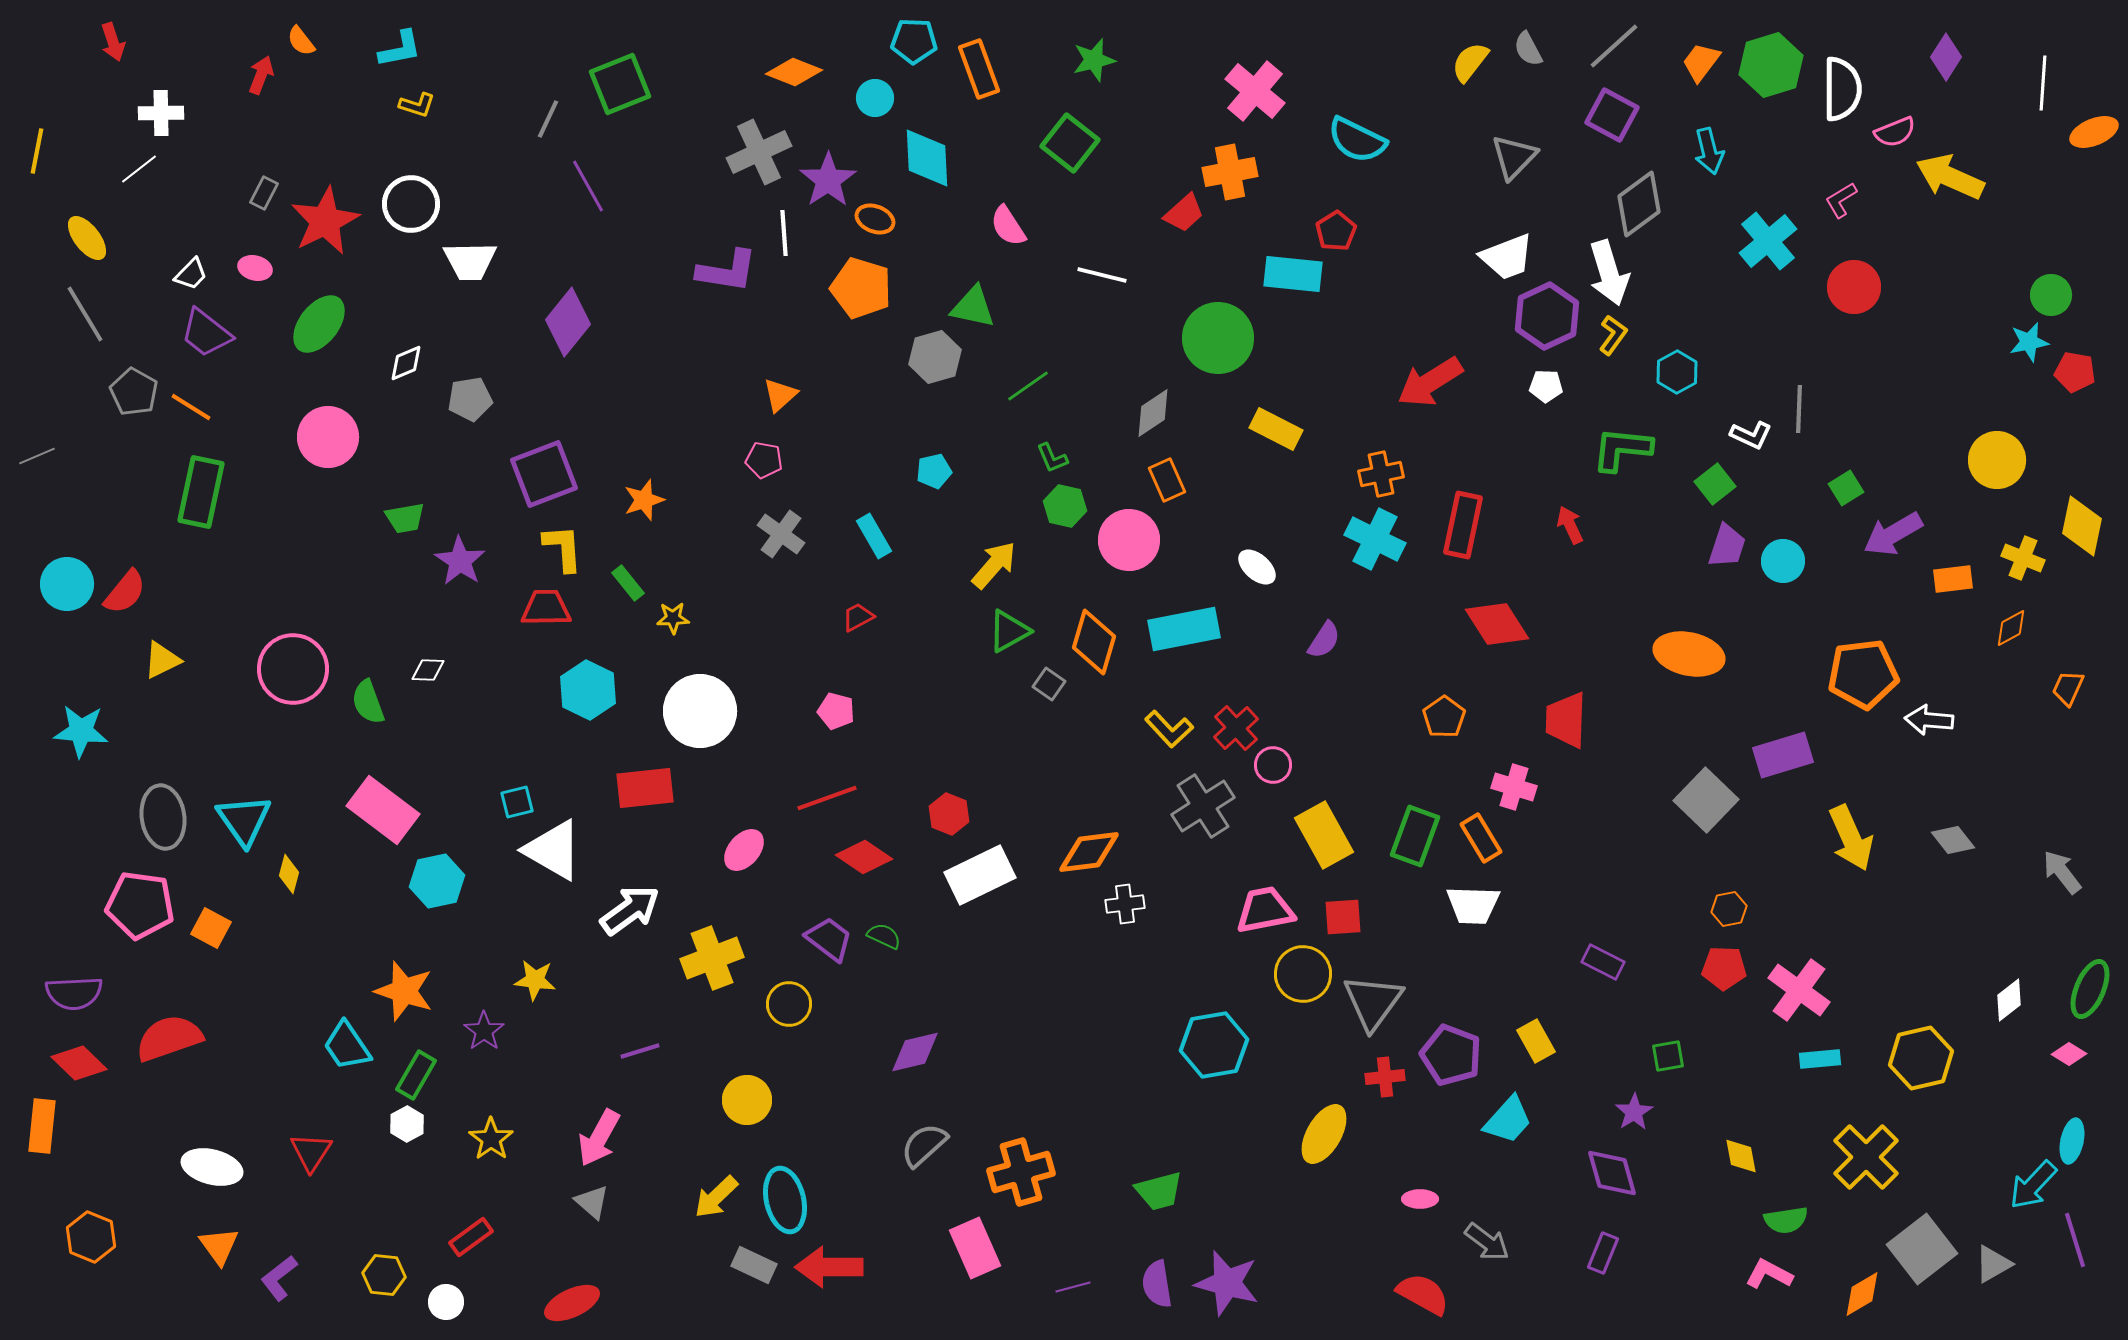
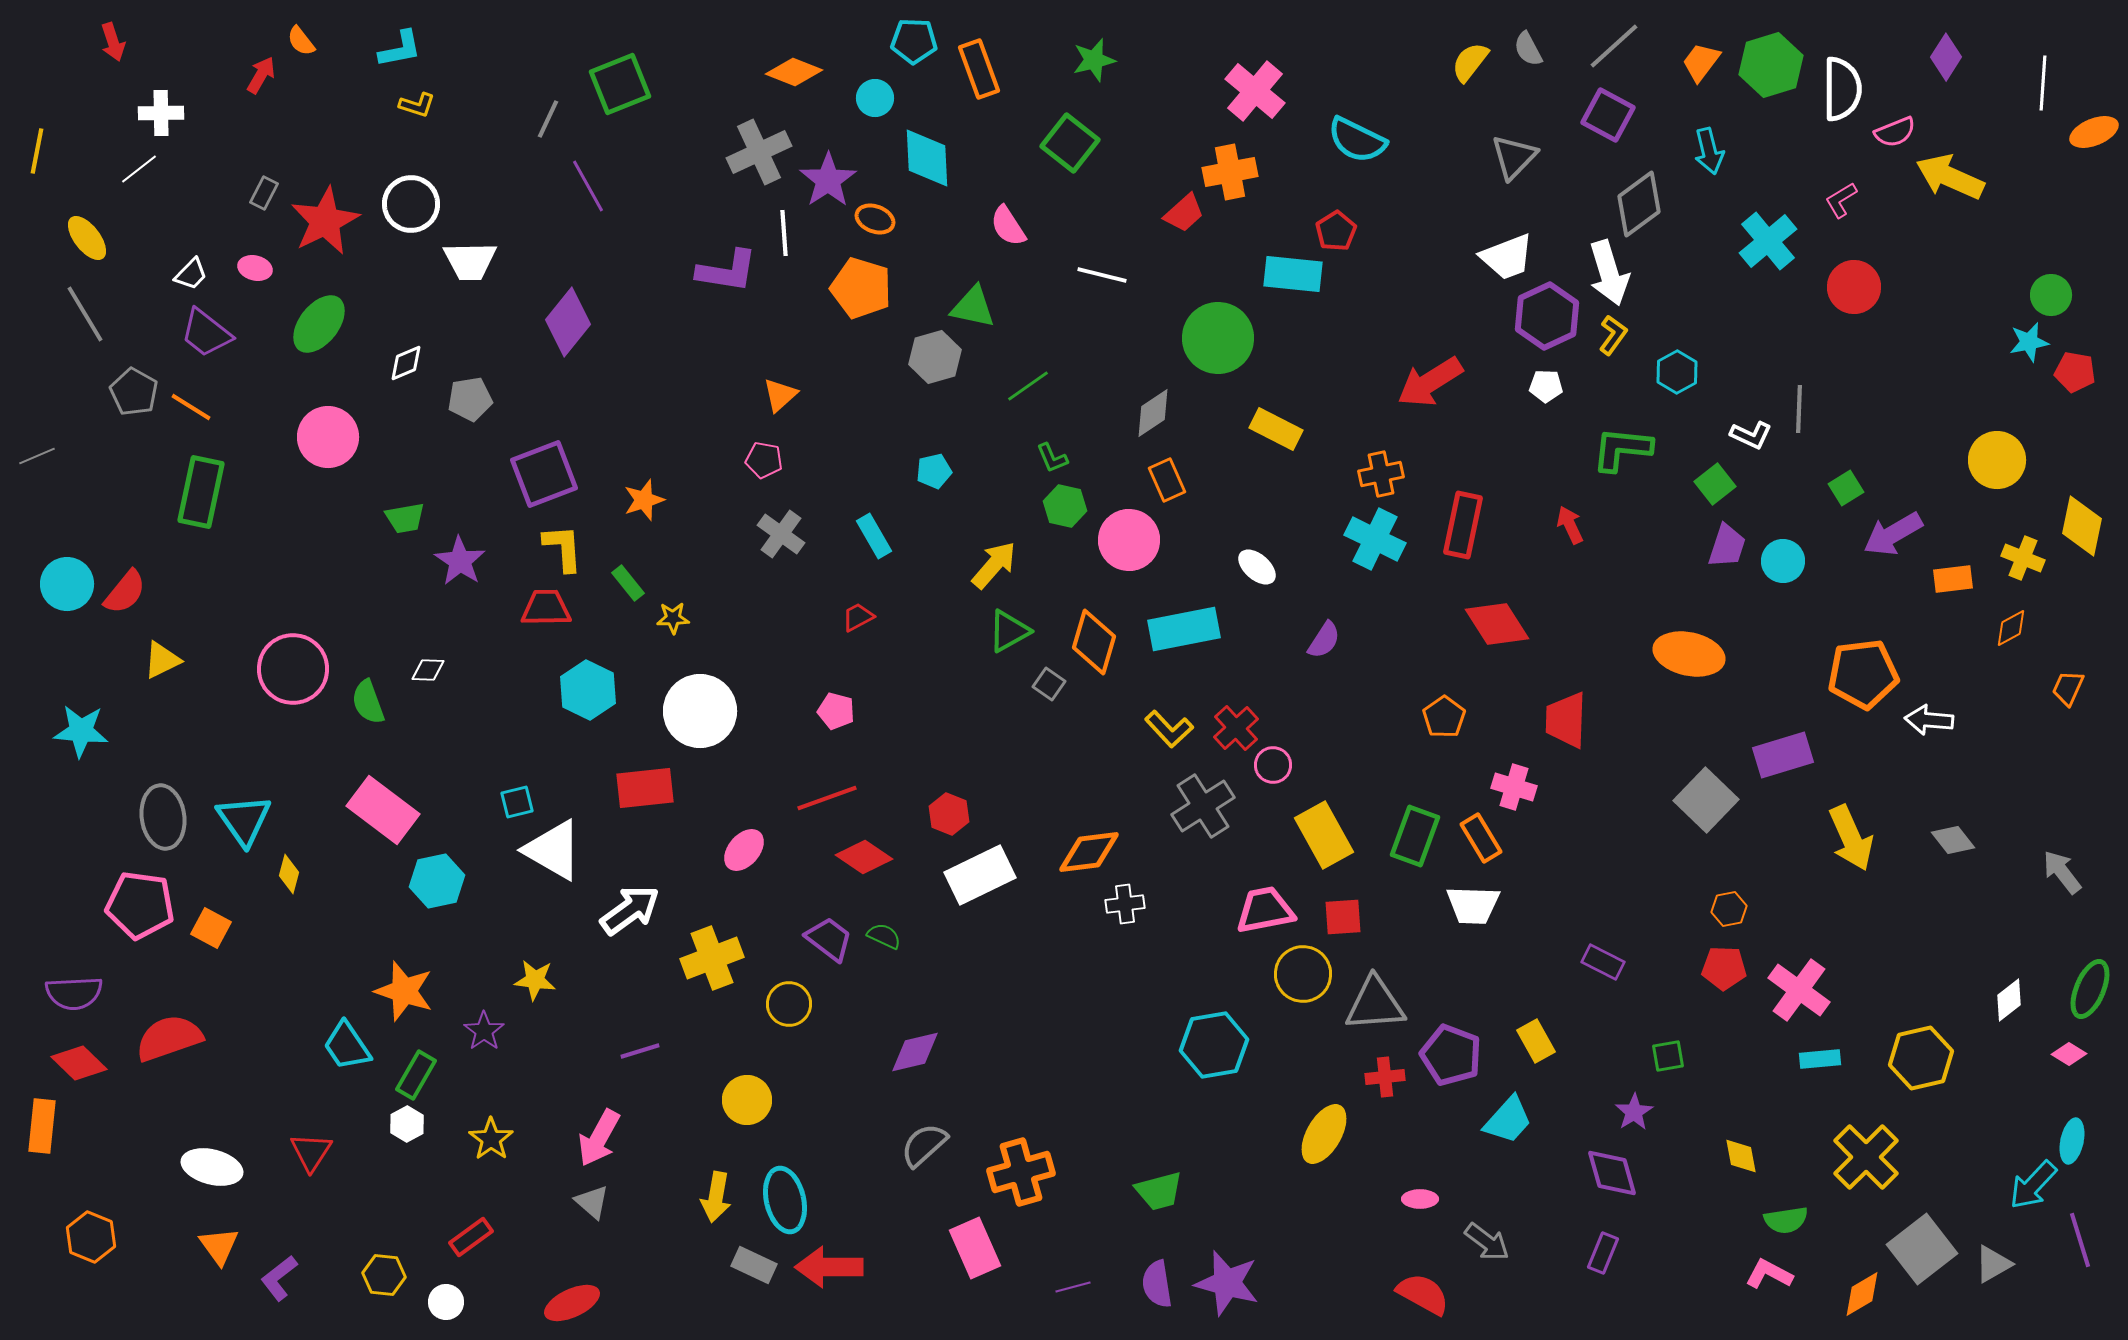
red arrow at (261, 75): rotated 9 degrees clockwise
purple square at (1612, 115): moved 4 px left
gray triangle at (1373, 1002): moved 2 px right, 2 px down; rotated 50 degrees clockwise
yellow arrow at (716, 1197): rotated 36 degrees counterclockwise
purple line at (2075, 1240): moved 5 px right
